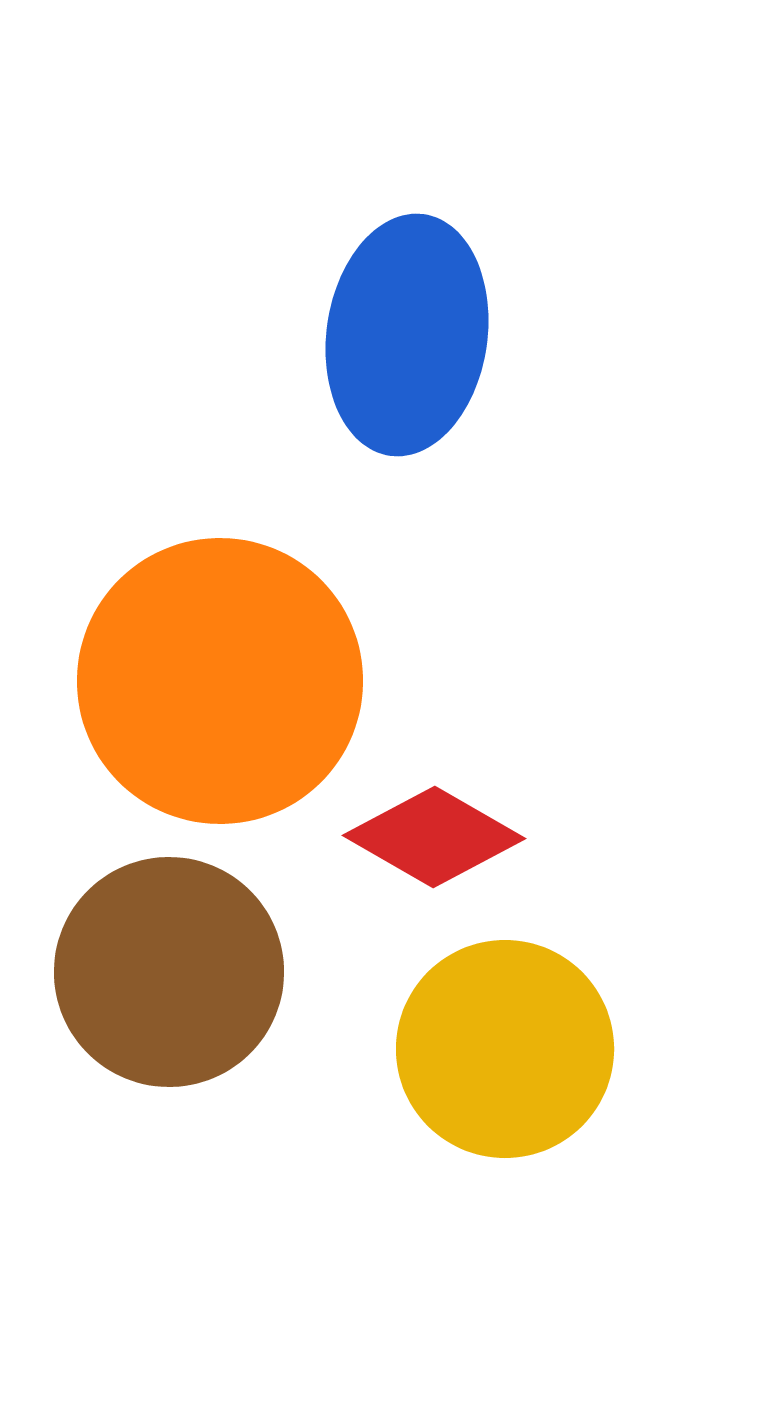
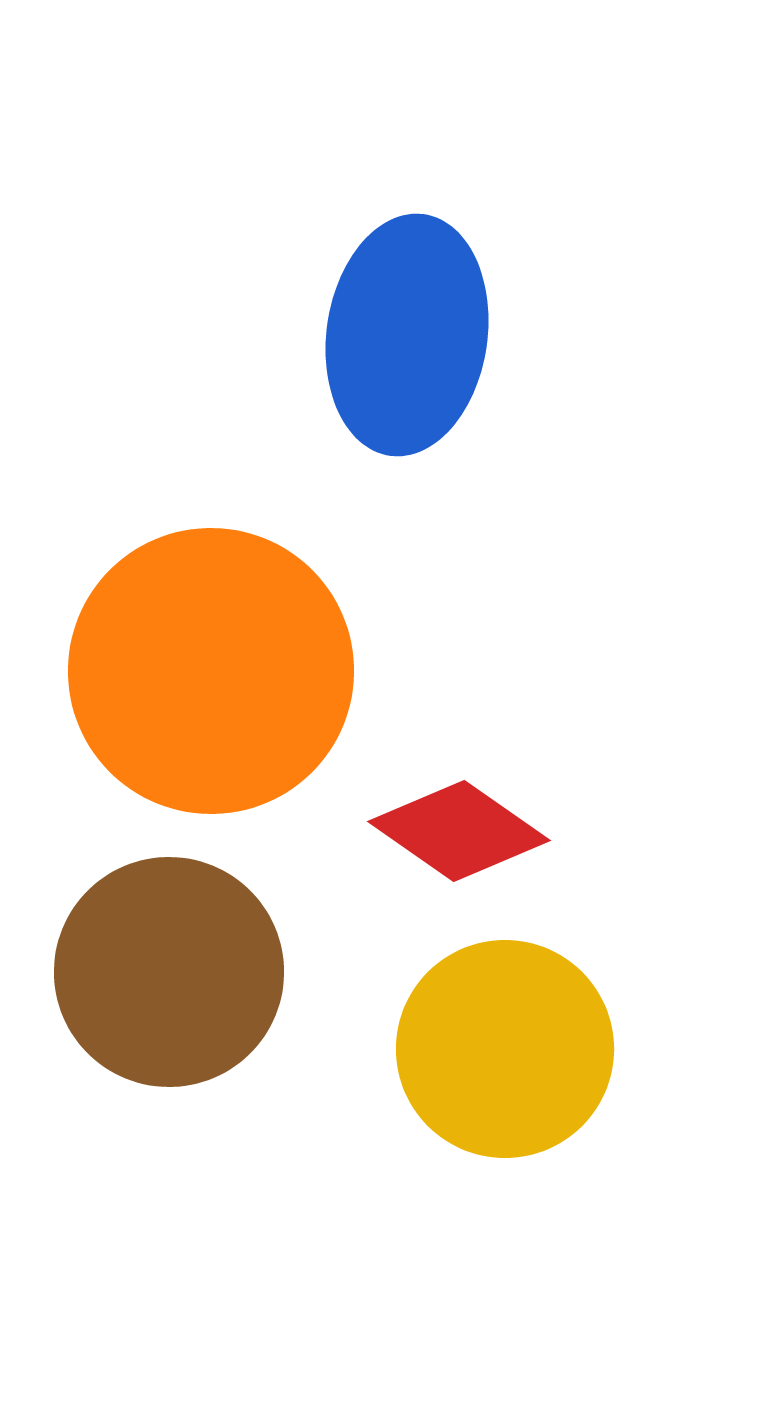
orange circle: moved 9 px left, 10 px up
red diamond: moved 25 px right, 6 px up; rotated 5 degrees clockwise
